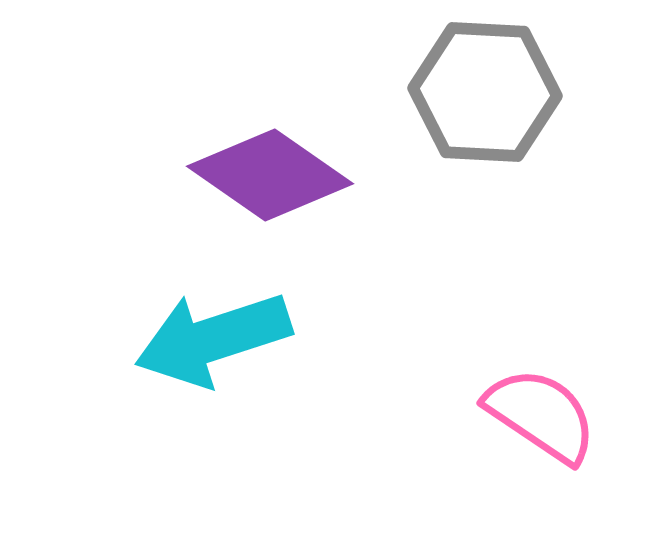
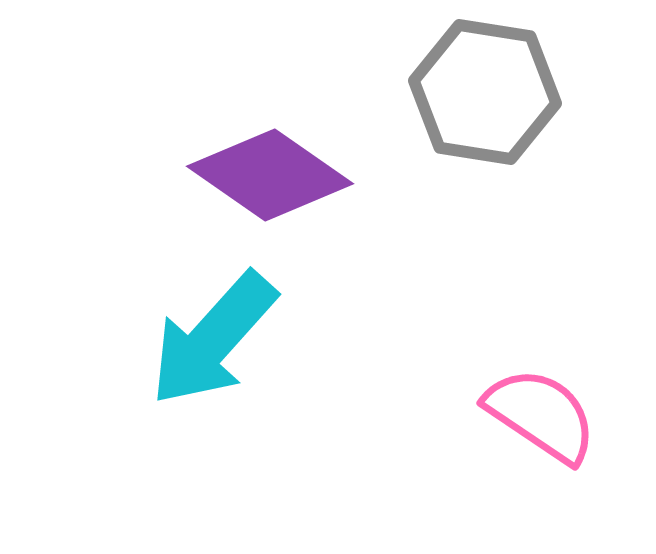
gray hexagon: rotated 6 degrees clockwise
cyan arrow: rotated 30 degrees counterclockwise
